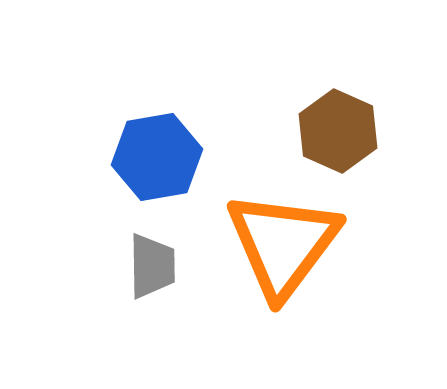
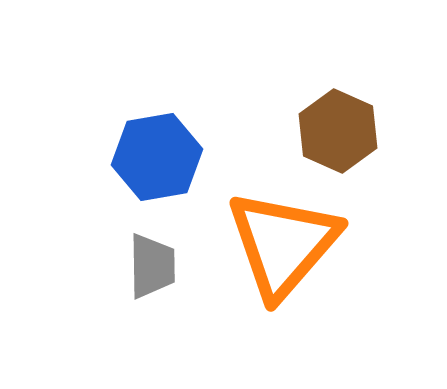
orange triangle: rotated 4 degrees clockwise
